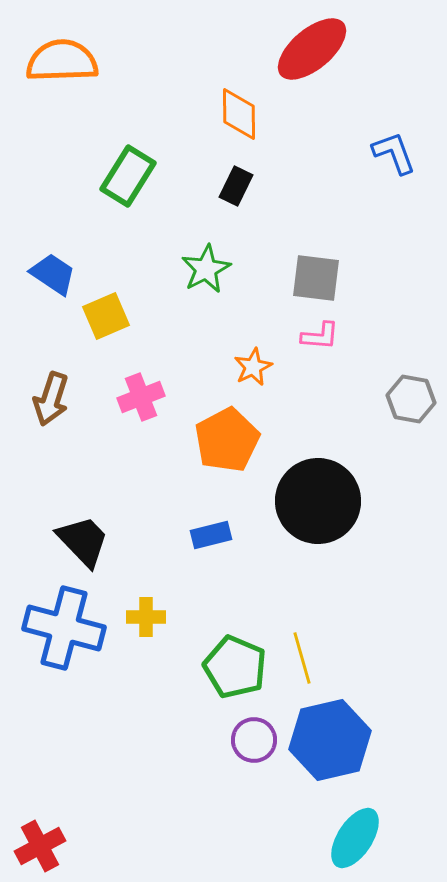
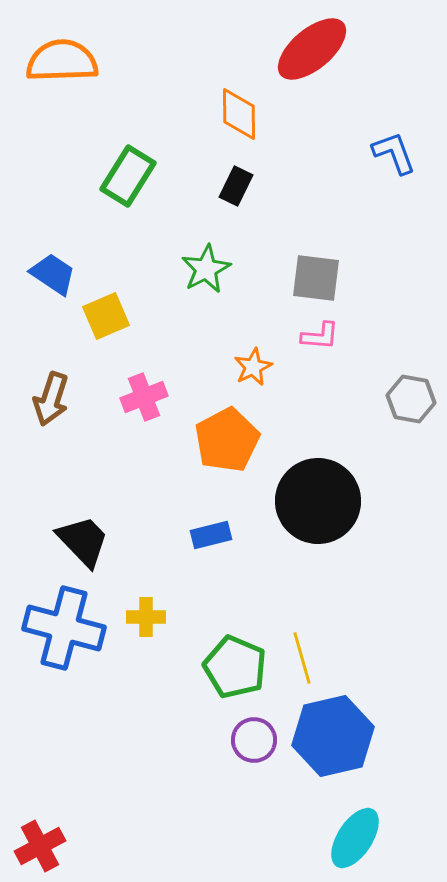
pink cross: moved 3 px right
blue hexagon: moved 3 px right, 4 px up
